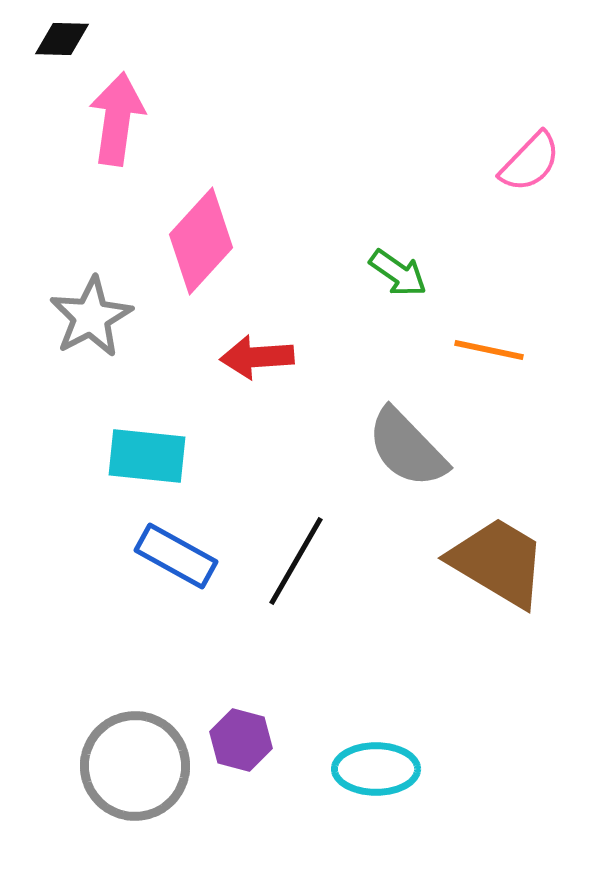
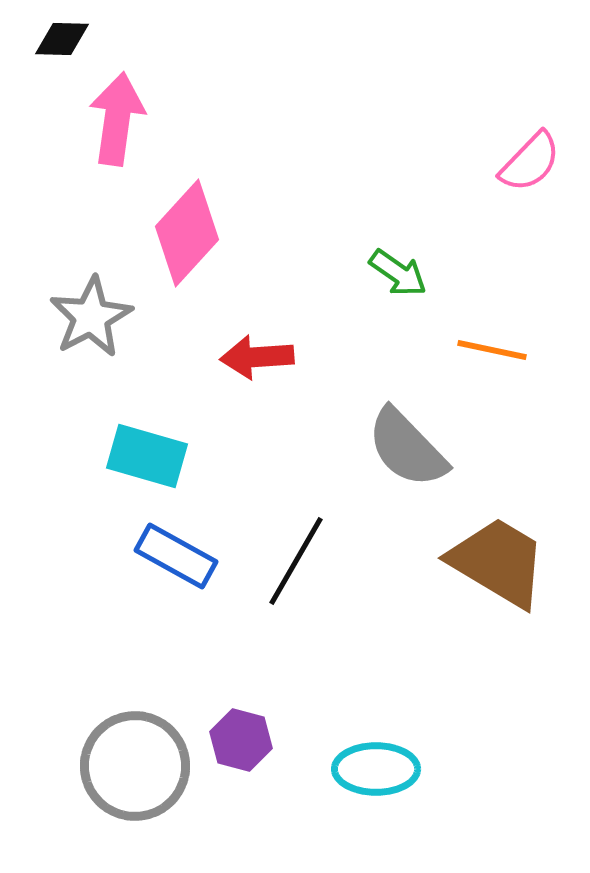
pink diamond: moved 14 px left, 8 px up
orange line: moved 3 px right
cyan rectangle: rotated 10 degrees clockwise
